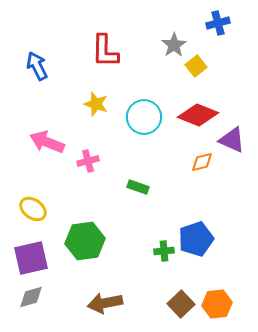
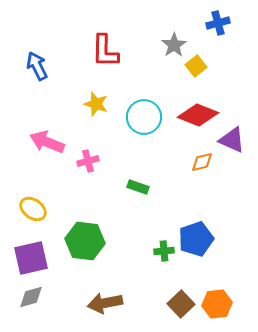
green hexagon: rotated 15 degrees clockwise
